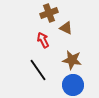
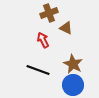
brown star: moved 1 px right, 4 px down; rotated 18 degrees clockwise
black line: rotated 35 degrees counterclockwise
